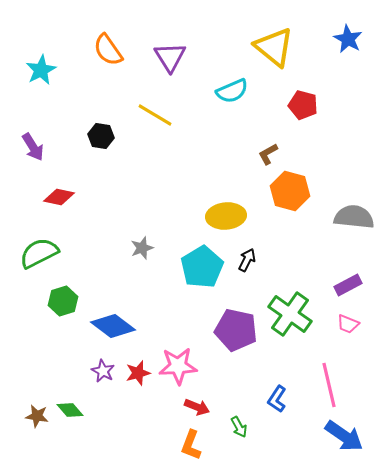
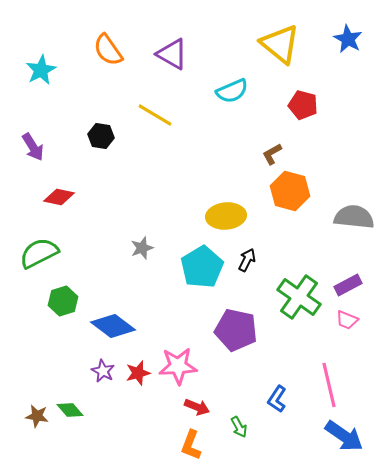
yellow triangle: moved 6 px right, 3 px up
purple triangle: moved 2 px right, 3 px up; rotated 28 degrees counterclockwise
brown L-shape: moved 4 px right
green cross: moved 9 px right, 17 px up
pink trapezoid: moved 1 px left, 4 px up
